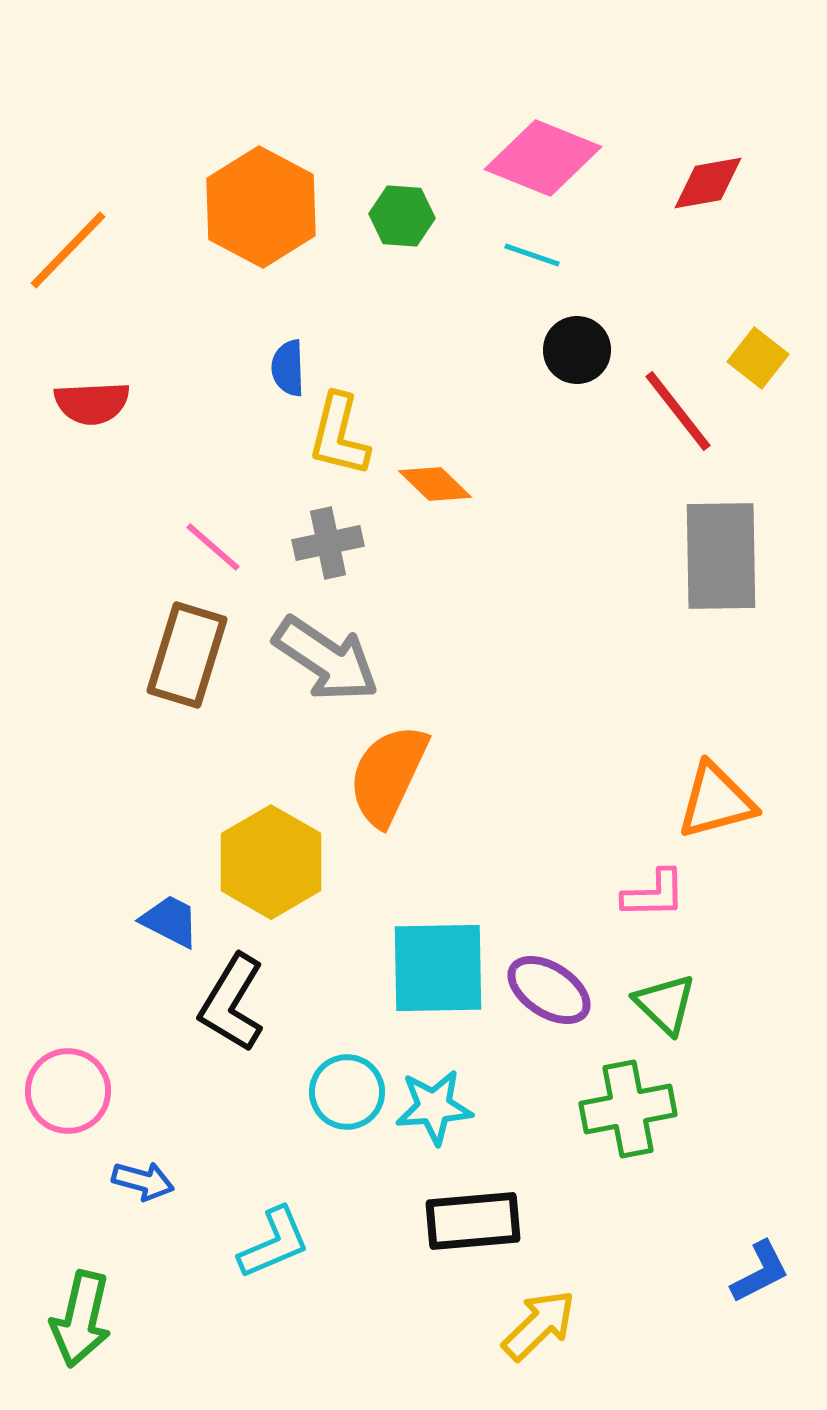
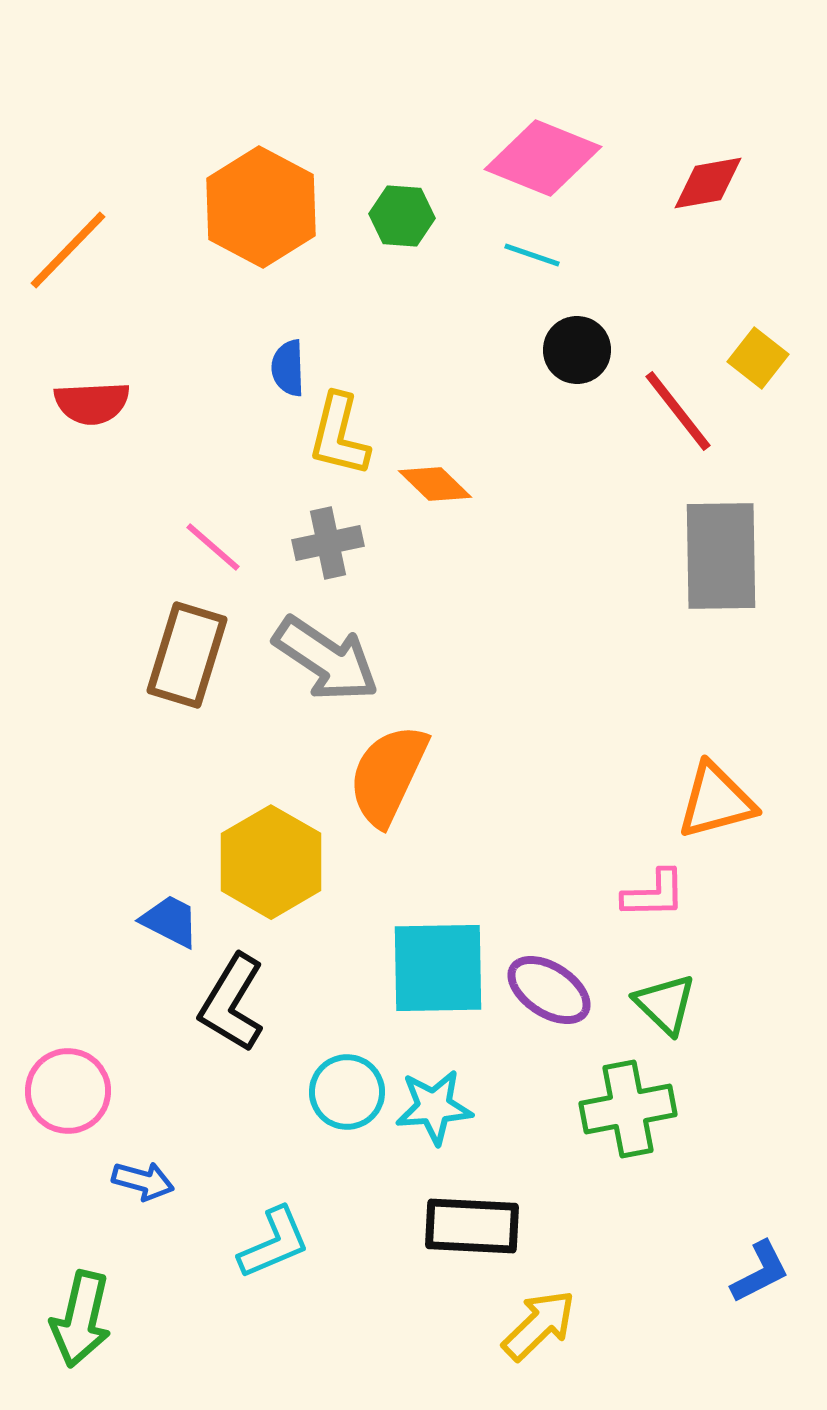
black rectangle: moved 1 px left, 5 px down; rotated 8 degrees clockwise
